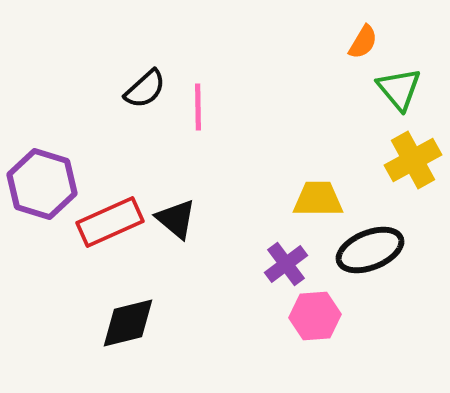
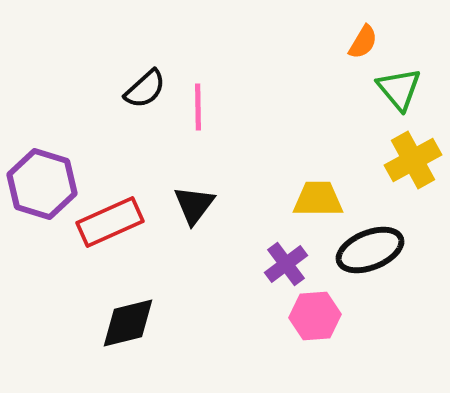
black triangle: moved 18 px right, 14 px up; rotated 27 degrees clockwise
